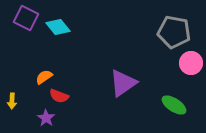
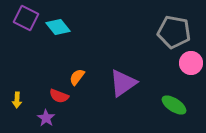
orange semicircle: moved 33 px right; rotated 18 degrees counterclockwise
yellow arrow: moved 5 px right, 1 px up
